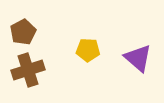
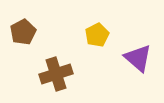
yellow pentagon: moved 9 px right, 15 px up; rotated 30 degrees counterclockwise
brown cross: moved 28 px right, 4 px down
